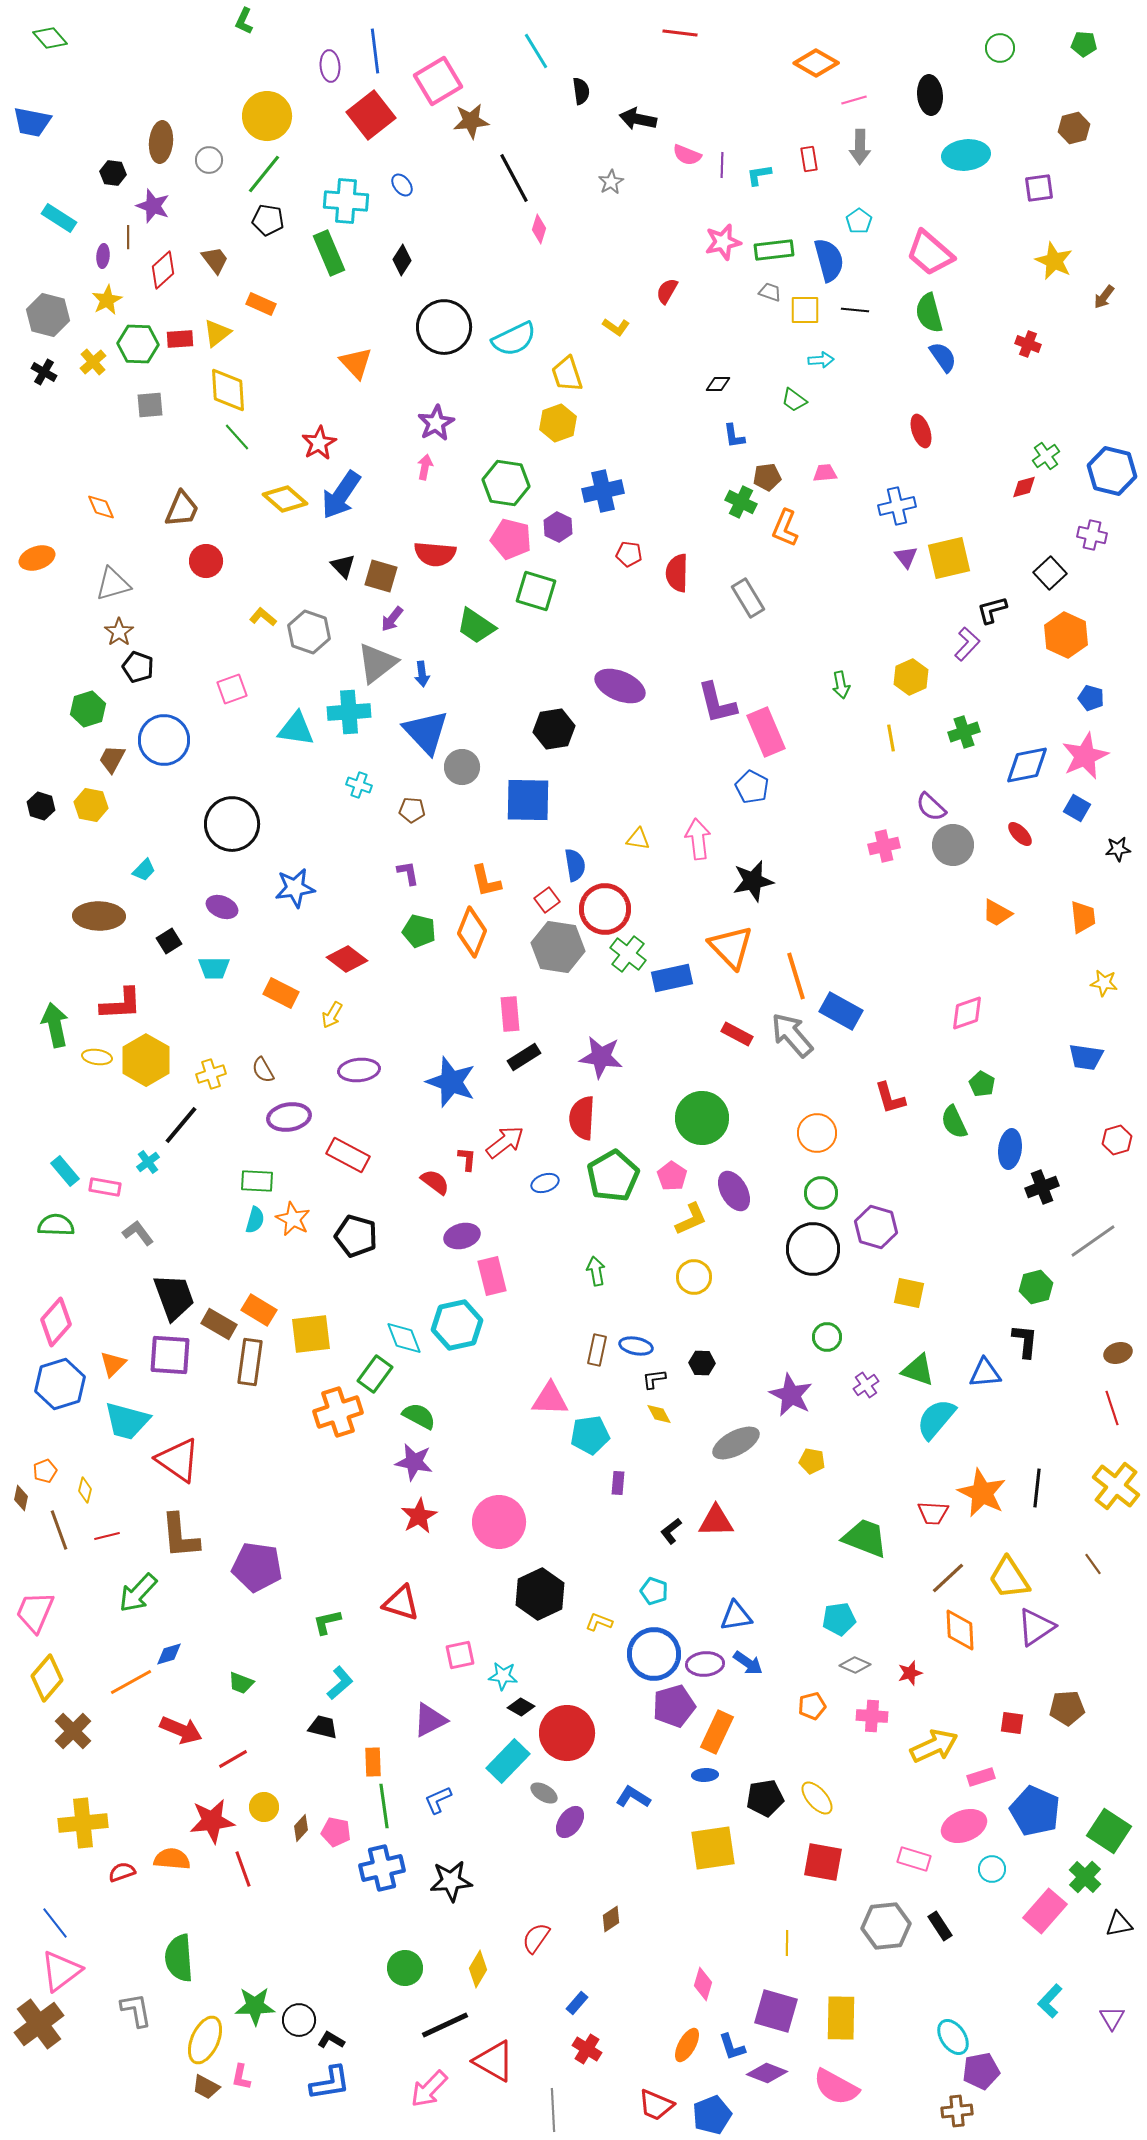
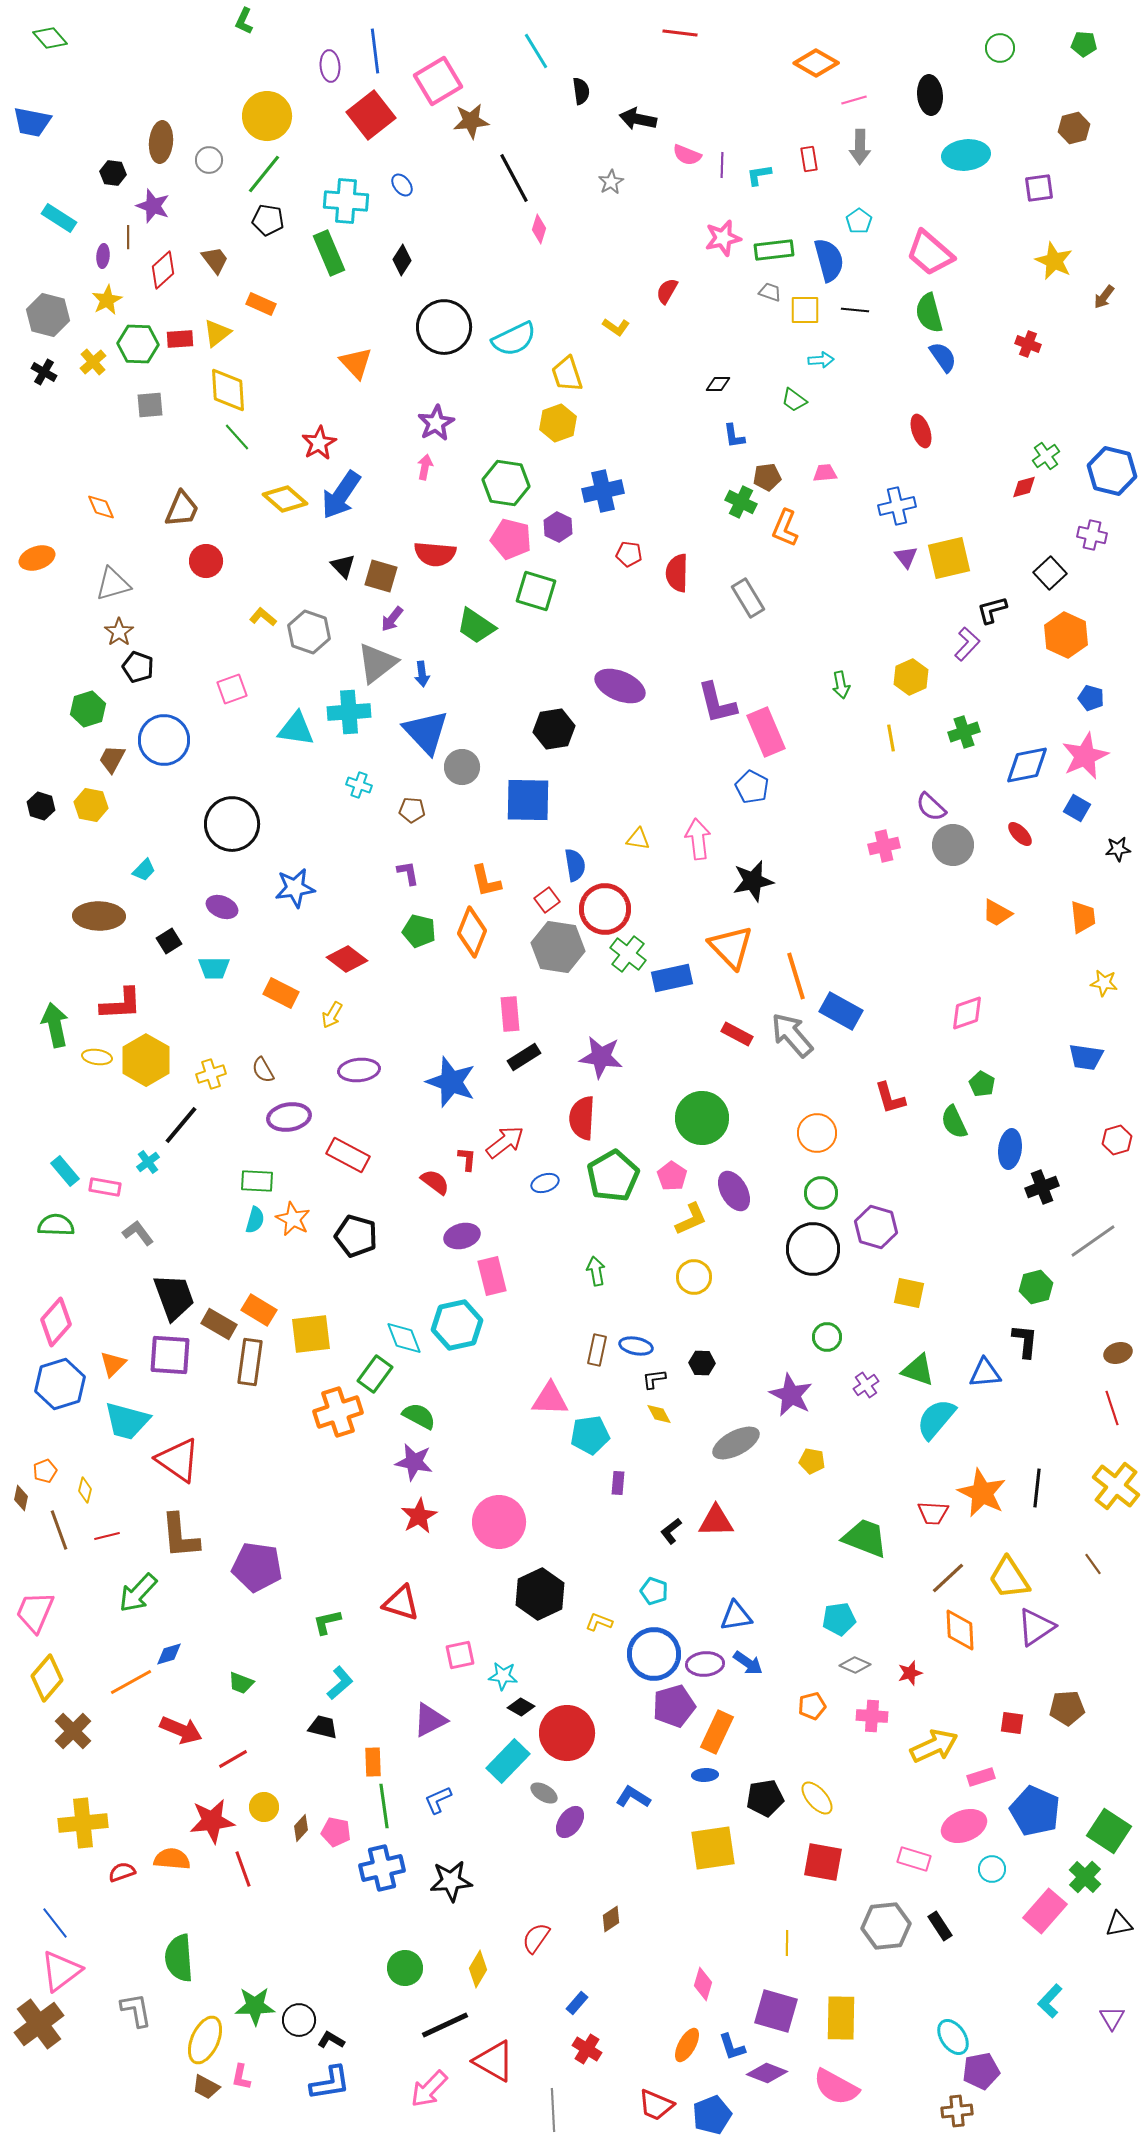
pink star at (723, 242): moved 4 px up
